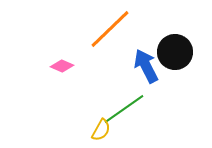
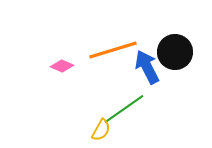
orange line: moved 3 px right, 21 px down; rotated 27 degrees clockwise
blue arrow: moved 1 px right, 1 px down
